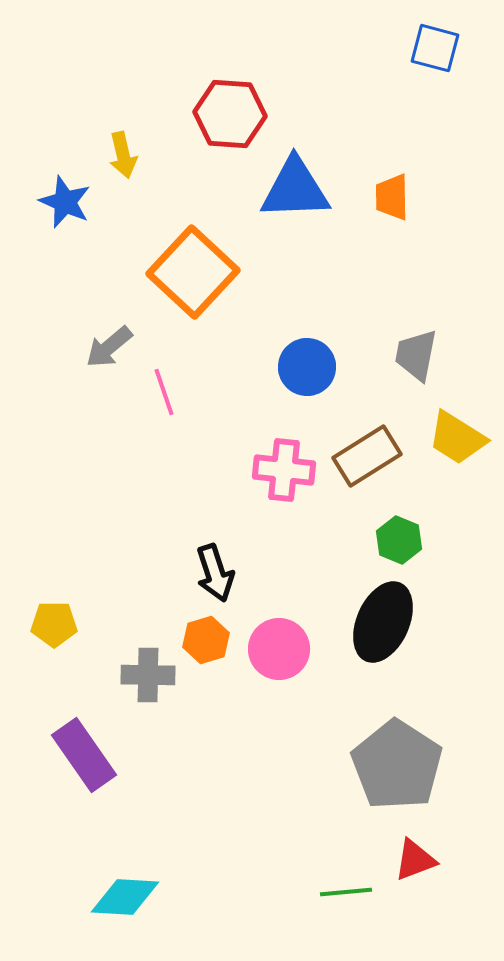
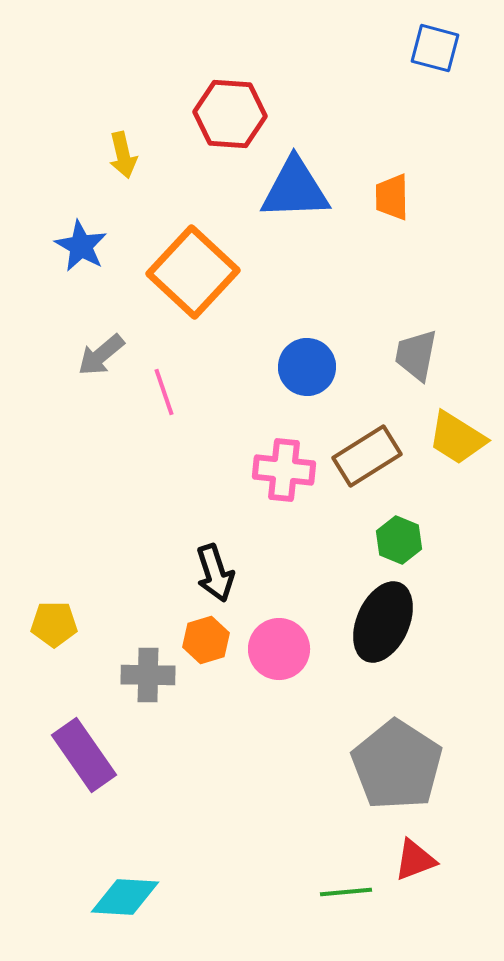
blue star: moved 16 px right, 44 px down; rotated 6 degrees clockwise
gray arrow: moved 8 px left, 8 px down
